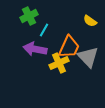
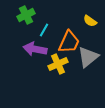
green cross: moved 3 px left, 1 px up
orange trapezoid: moved 5 px up
gray triangle: rotated 35 degrees clockwise
yellow cross: moved 1 px left, 1 px down
